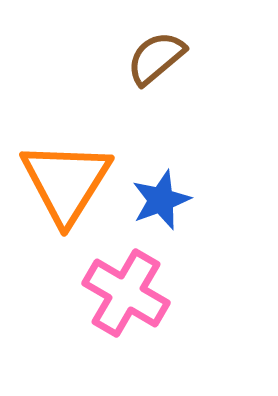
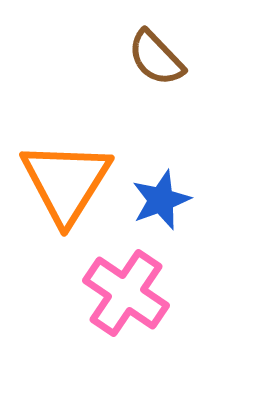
brown semicircle: rotated 94 degrees counterclockwise
pink cross: rotated 4 degrees clockwise
